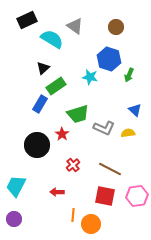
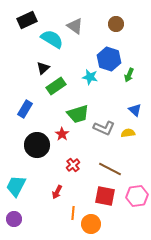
brown circle: moved 3 px up
blue rectangle: moved 15 px left, 5 px down
red arrow: rotated 64 degrees counterclockwise
orange line: moved 2 px up
